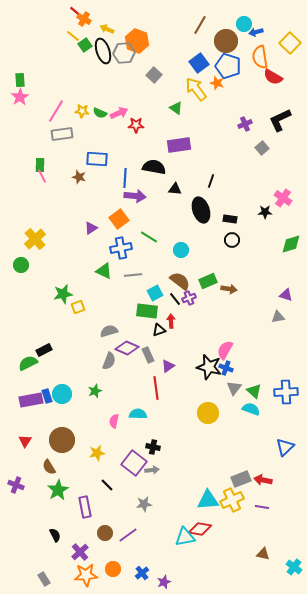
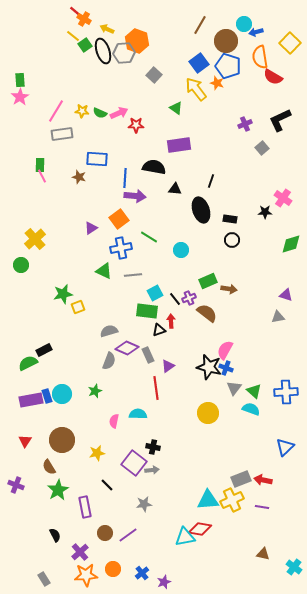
brown semicircle at (180, 281): moved 27 px right, 32 px down
